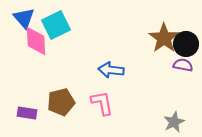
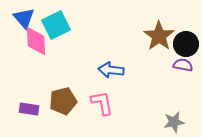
brown star: moved 5 px left, 2 px up
brown pentagon: moved 2 px right, 1 px up
purple rectangle: moved 2 px right, 4 px up
gray star: rotated 15 degrees clockwise
